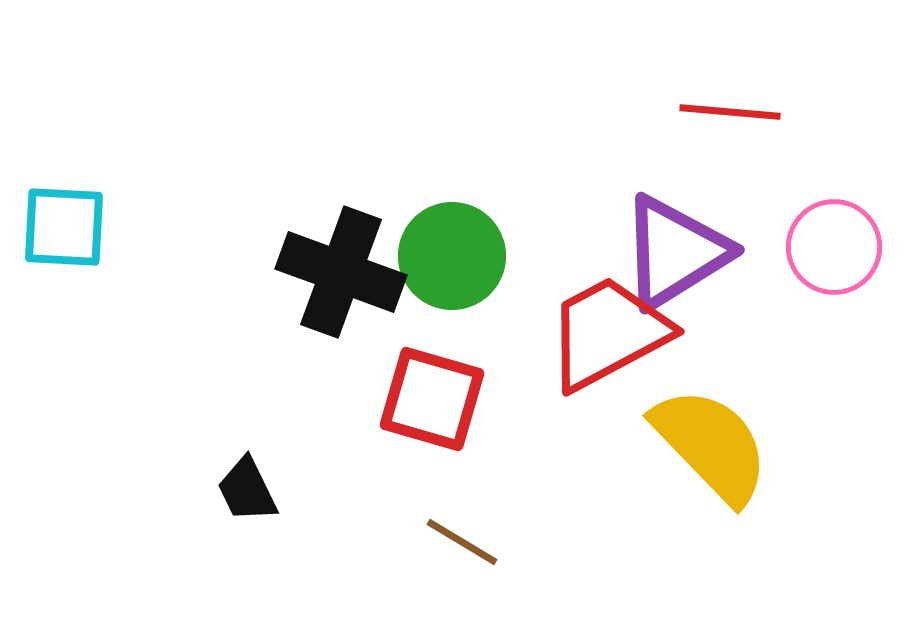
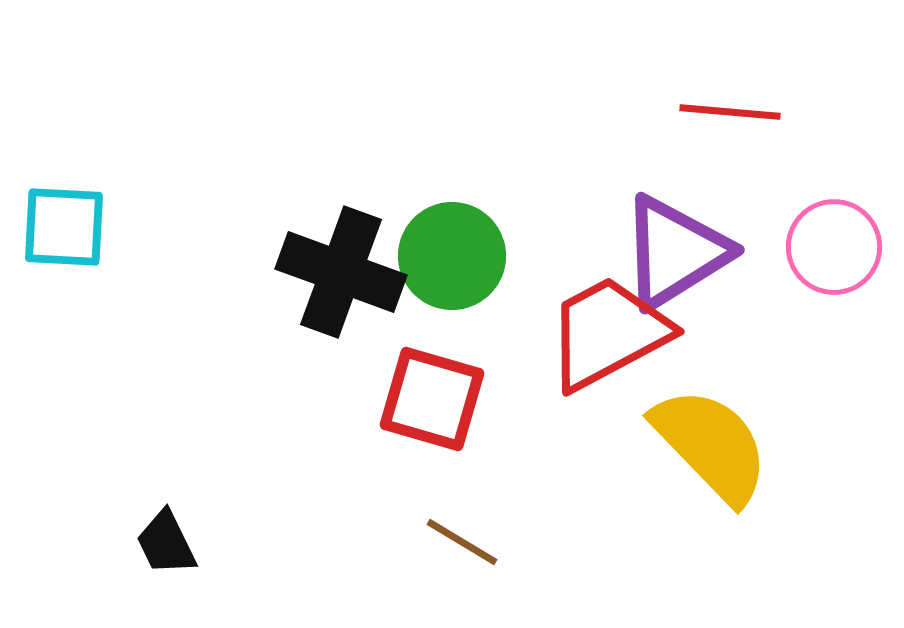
black trapezoid: moved 81 px left, 53 px down
